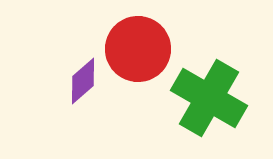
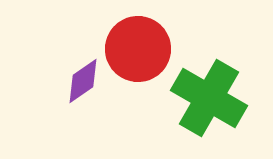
purple diamond: rotated 6 degrees clockwise
